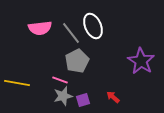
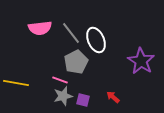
white ellipse: moved 3 px right, 14 px down
gray pentagon: moved 1 px left, 1 px down
yellow line: moved 1 px left
purple square: rotated 32 degrees clockwise
